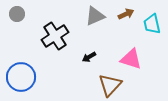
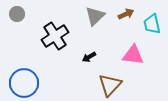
gray triangle: rotated 20 degrees counterclockwise
pink triangle: moved 2 px right, 4 px up; rotated 10 degrees counterclockwise
blue circle: moved 3 px right, 6 px down
